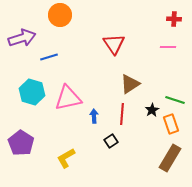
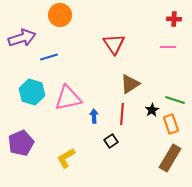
purple pentagon: rotated 15 degrees clockwise
